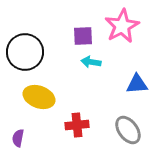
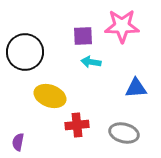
pink star: rotated 28 degrees clockwise
blue triangle: moved 1 px left, 4 px down
yellow ellipse: moved 11 px right, 1 px up
gray ellipse: moved 4 px left, 3 px down; rotated 40 degrees counterclockwise
purple semicircle: moved 4 px down
